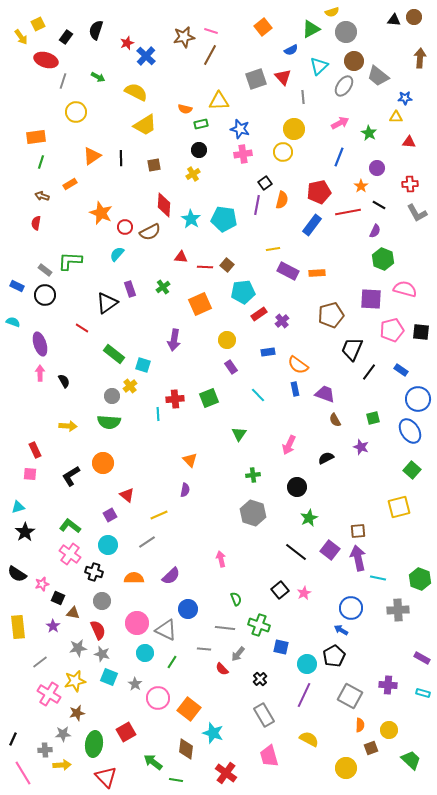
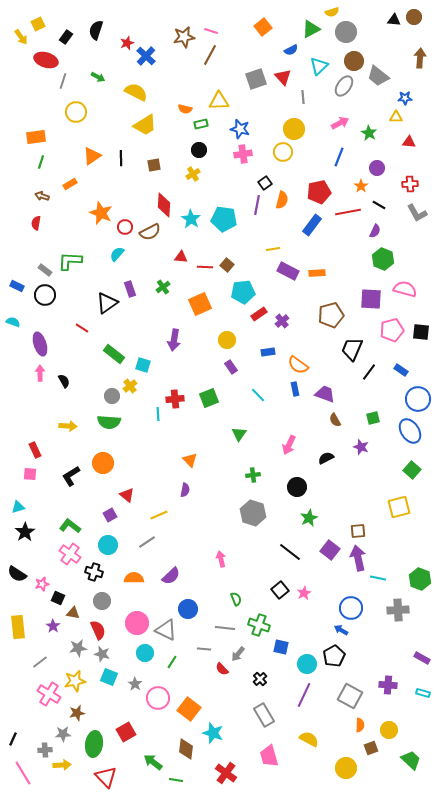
black line at (296, 552): moved 6 px left
